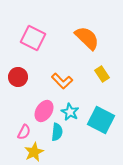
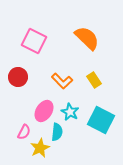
pink square: moved 1 px right, 3 px down
yellow rectangle: moved 8 px left, 6 px down
yellow star: moved 6 px right, 4 px up
